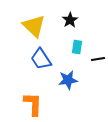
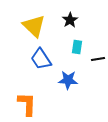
blue star: rotated 12 degrees clockwise
orange L-shape: moved 6 px left
